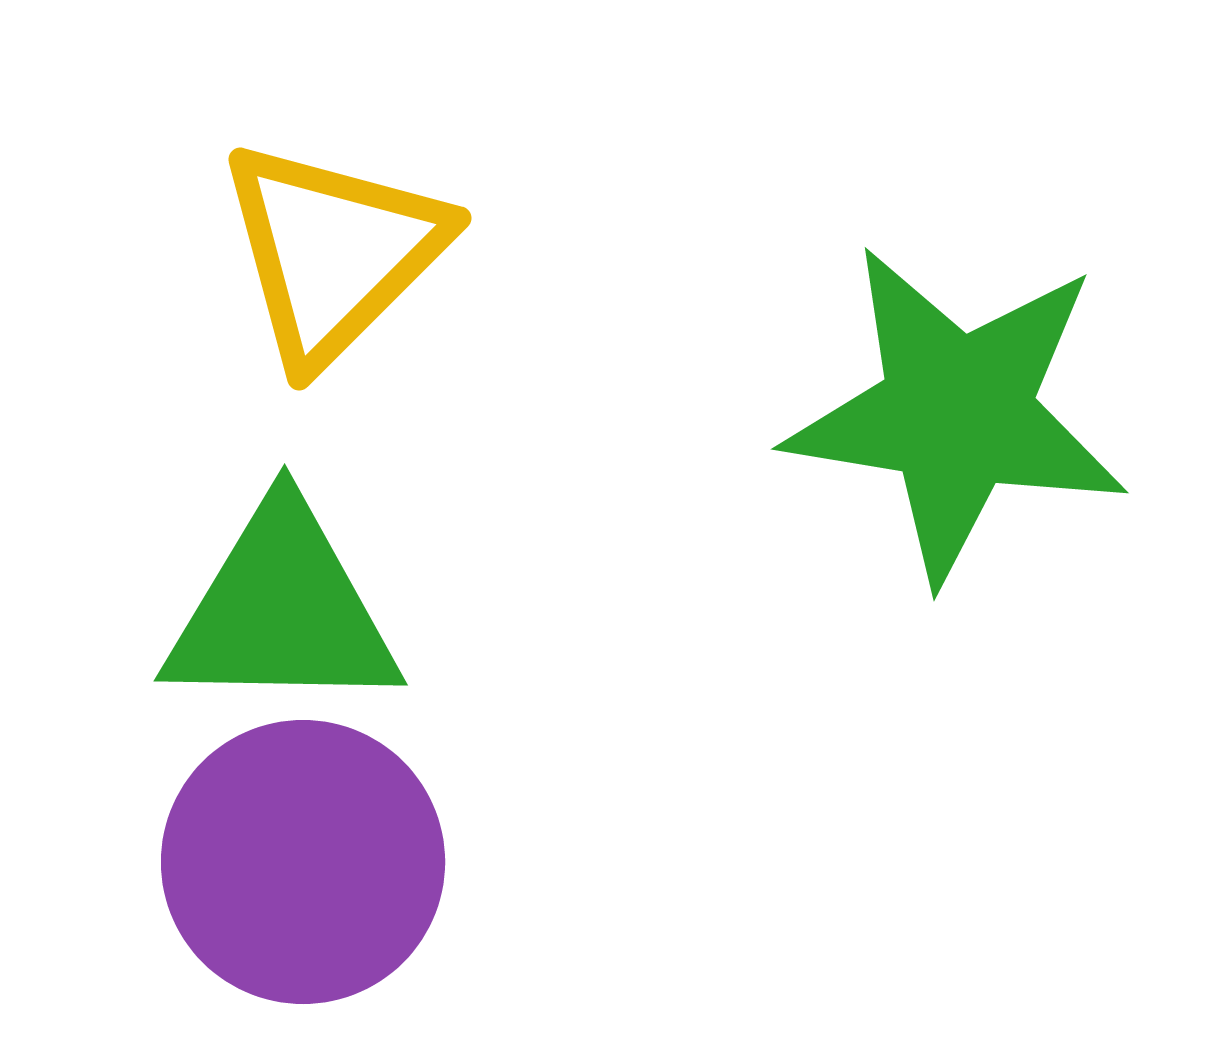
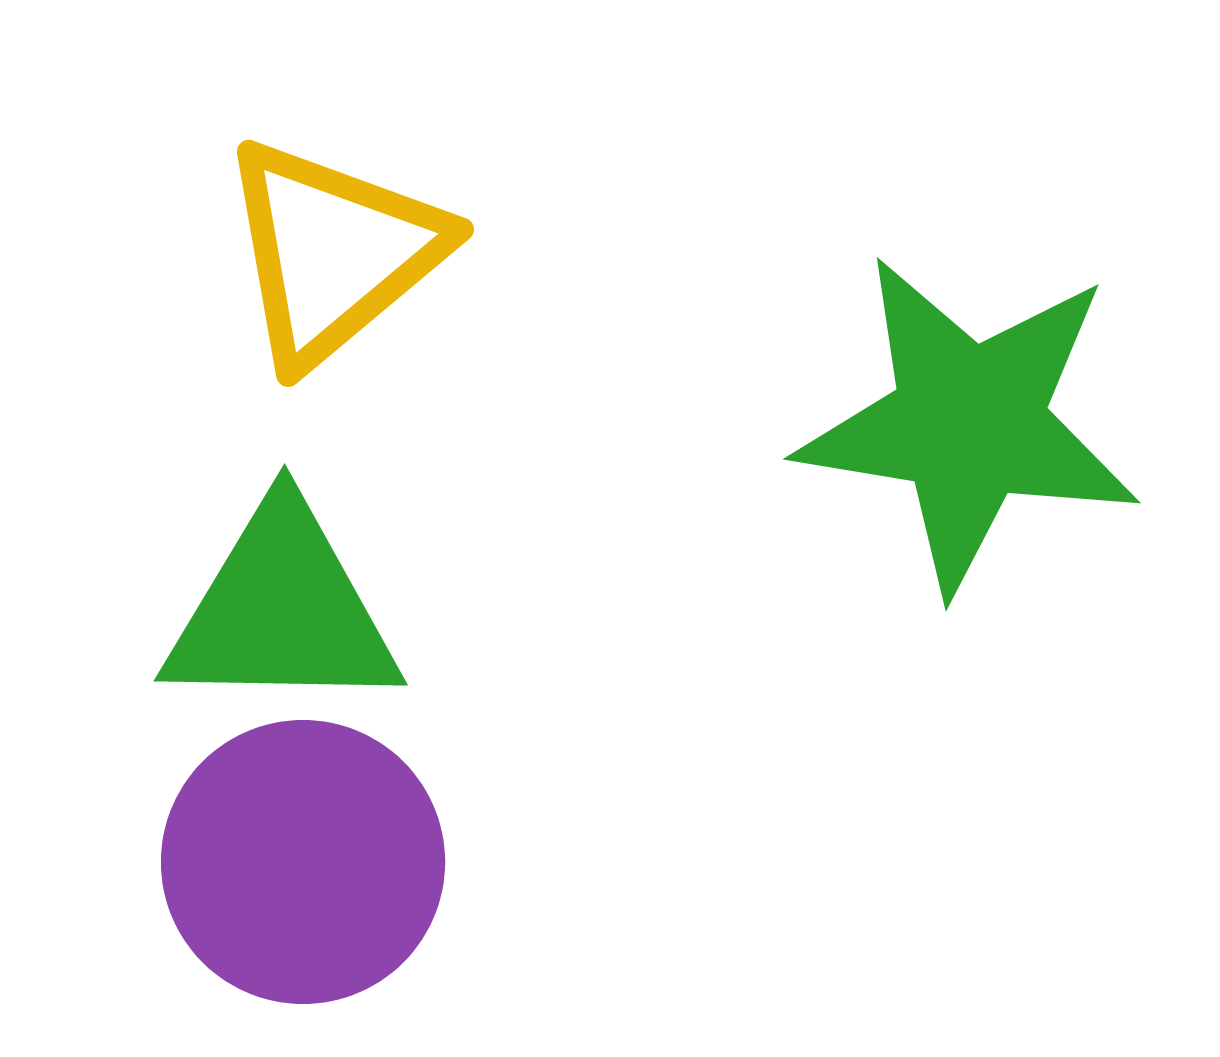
yellow triangle: rotated 5 degrees clockwise
green star: moved 12 px right, 10 px down
